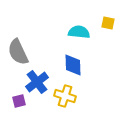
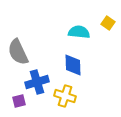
yellow square: rotated 24 degrees clockwise
blue cross: rotated 20 degrees clockwise
